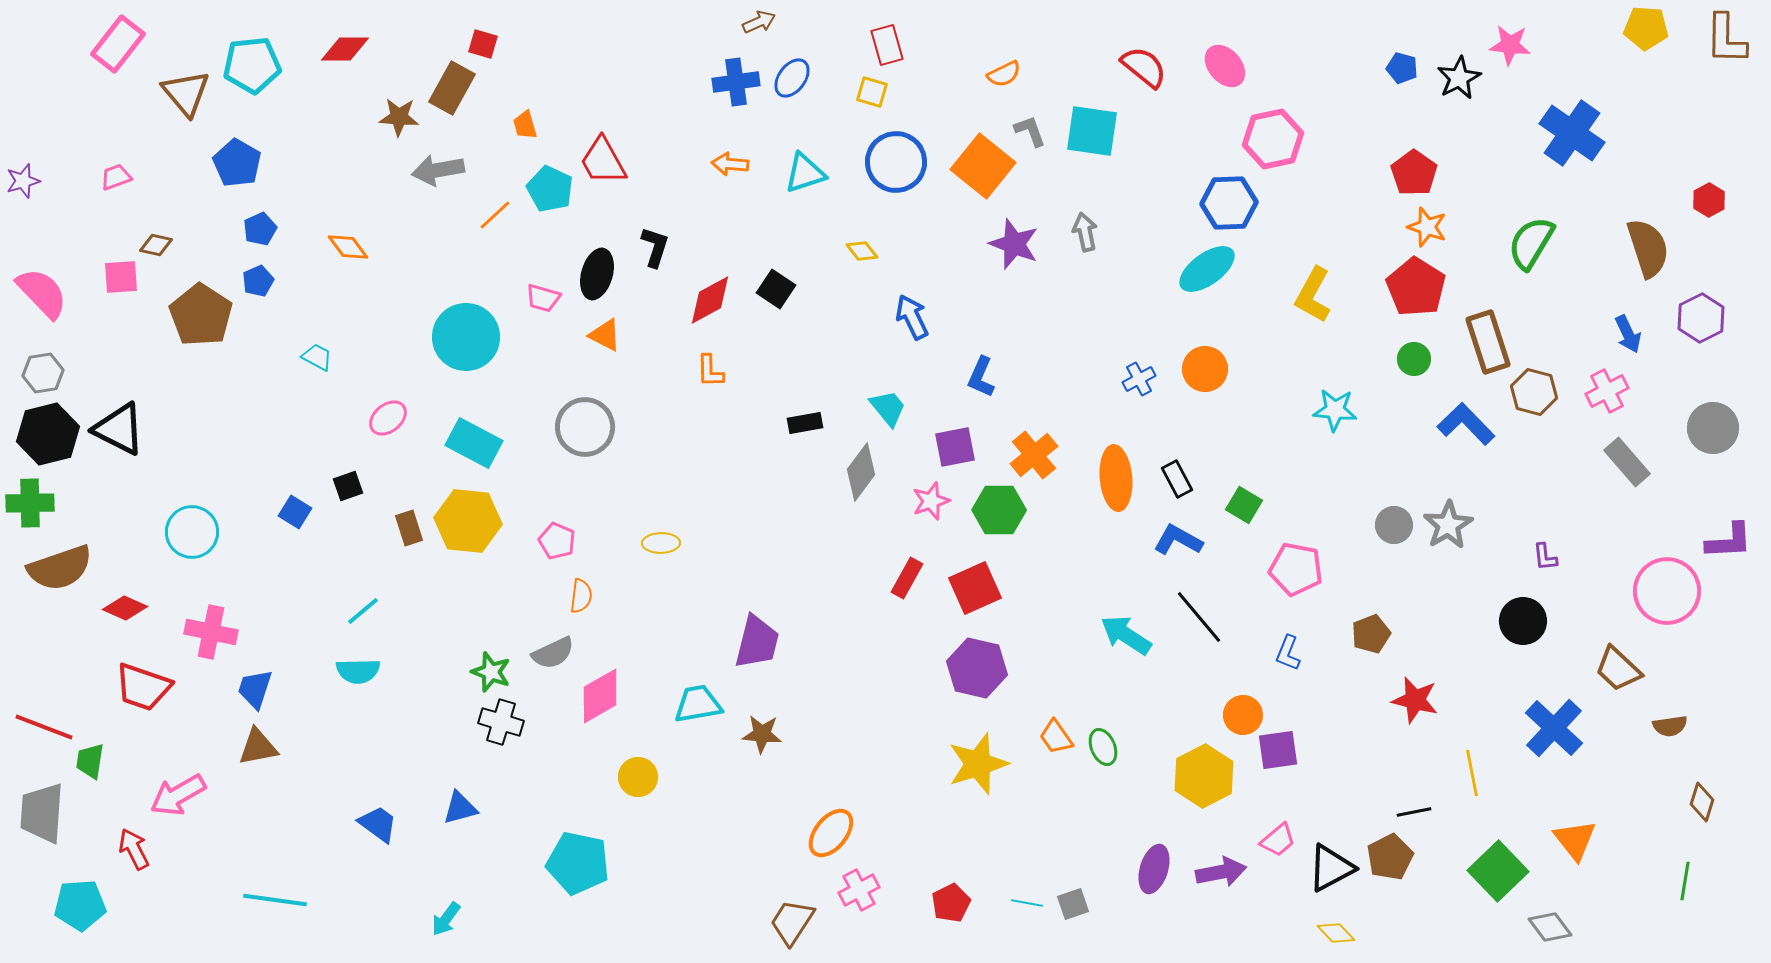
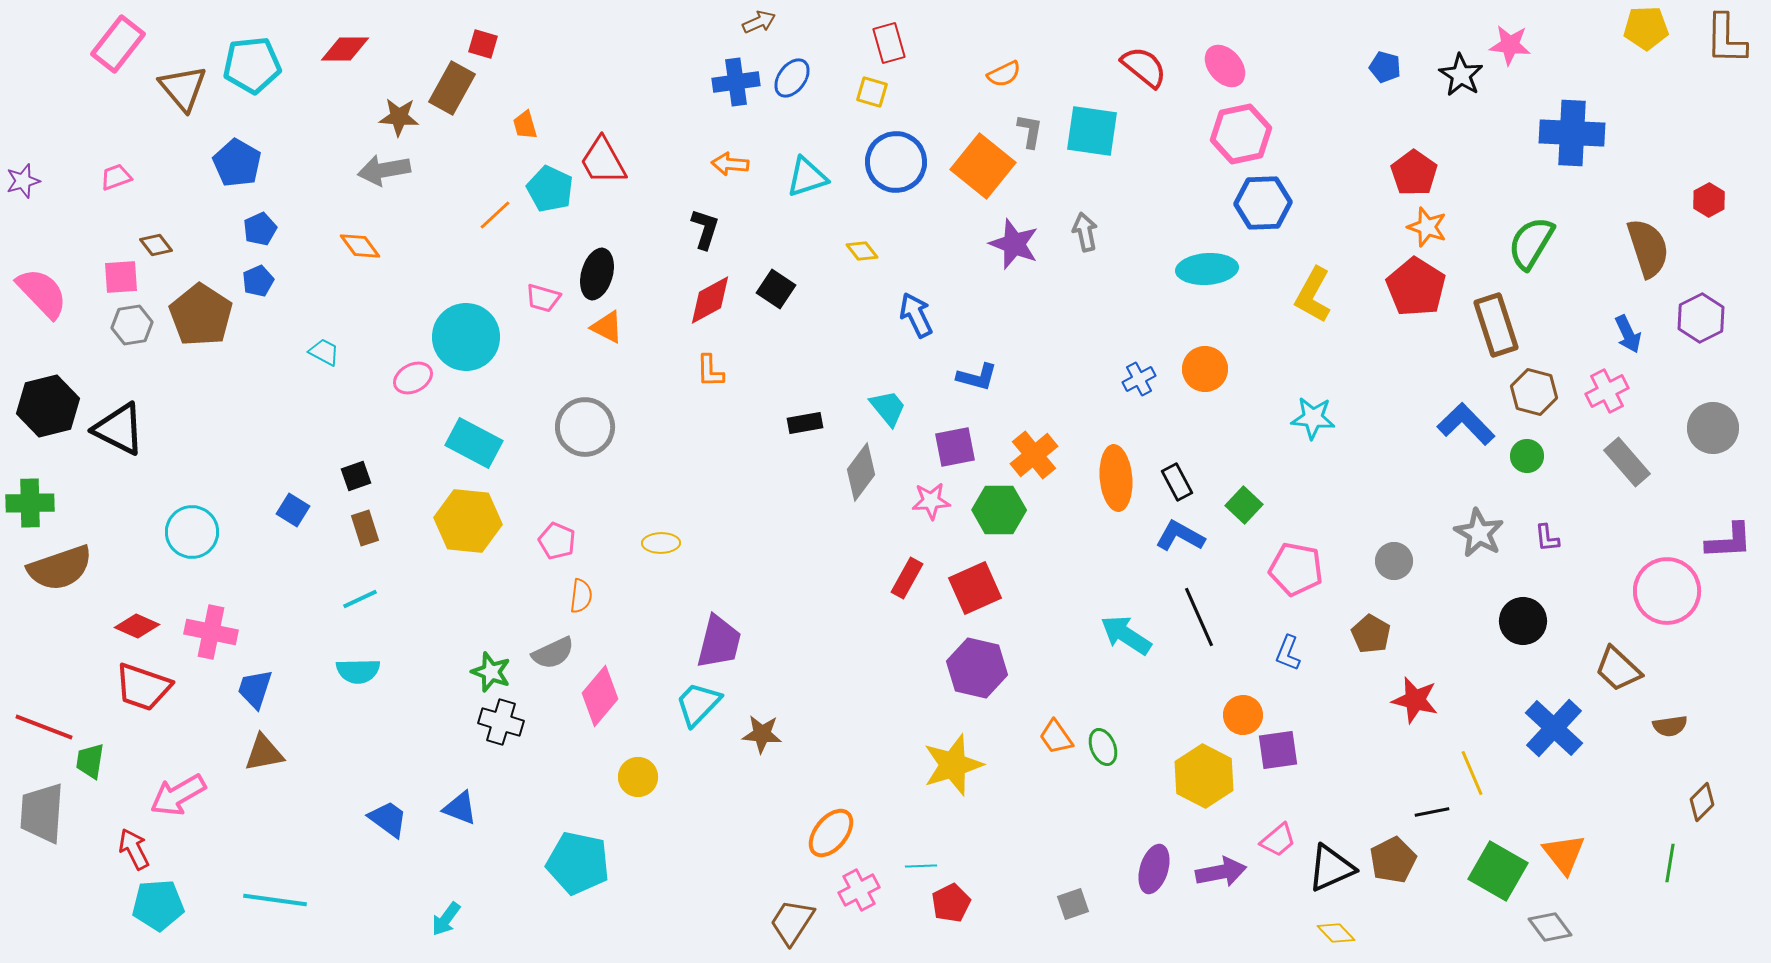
yellow pentagon at (1646, 28): rotated 6 degrees counterclockwise
red rectangle at (887, 45): moved 2 px right, 2 px up
blue pentagon at (1402, 68): moved 17 px left, 1 px up
black star at (1459, 78): moved 2 px right, 3 px up; rotated 12 degrees counterclockwise
brown triangle at (186, 93): moved 3 px left, 5 px up
gray L-shape at (1030, 131): rotated 30 degrees clockwise
blue cross at (1572, 133): rotated 32 degrees counterclockwise
pink hexagon at (1273, 139): moved 32 px left, 5 px up
gray arrow at (438, 170): moved 54 px left
cyan triangle at (805, 173): moved 2 px right, 4 px down
blue hexagon at (1229, 203): moved 34 px right
brown diamond at (156, 245): rotated 40 degrees clockwise
orange diamond at (348, 247): moved 12 px right, 1 px up
black L-shape at (655, 247): moved 50 px right, 18 px up
cyan ellipse at (1207, 269): rotated 32 degrees clockwise
blue arrow at (912, 317): moved 4 px right, 2 px up
orange triangle at (605, 335): moved 2 px right, 8 px up
brown rectangle at (1488, 342): moved 8 px right, 17 px up
cyan trapezoid at (317, 357): moved 7 px right, 5 px up
green circle at (1414, 359): moved 113 px right, 97 px down
gray hexagon at (43, 373): moved 89 px right, 48 px up
blue L-shape at (981, 377): moved 4 px left; rotated 99 degrees counterclockwise
cyan star at (1335, 410): moved 22 px left, 8 px down
pink ellipse at (388, 418): moved 25 px right, 40 px up; rotated 12 degrees clockwise
black hexagon at (48, 434): moved 28 px up
black rectangle at (1177, 479): moved 3 px down
black square at (348, 486): moved 8 px right, 10 px up
pink star at (931, 501): rotated 15 degrees clockwise
green square at (1244, 505): rotated 12 degrees clockwise
blue square at (295, 512): moved 2 px left, 2 px up
gray circle at (1394, 525): moved 36 px down
gray star at (1448, 525): moved 31 px right, 8 px down; rotated 12 degrees counterclockwise
brown rectangle at (409, 528): moved 44 px left
blue L-shape at (1178, 540): moved 2 px right, 4 px up
purple L-shape at (1545, 557): moved 2 px right, 19 px up
red diamond at (125, 608): moved 12 px right, 18 px down
cyan line at (363, 611): moved 3 px left, 12 px up; rotated 15 degrees clockwise
black line at (1199, 617): rotated 16 degrees clockwise
brown pentagon at (1371, 634): rotated 21 degrees counterclockwise
purple trapezoid at (757, 642): moved 38 px left
pink diamond at (600, 696): rotated 20 degrees counterclockwise
cyan trapezoid at (698, 704): rotated 36 degrees counterclockwise
brown triangle at (258, 747): moved 6 px right, 6 px down
yellow star at (978, 764): moved 25 px left, 1 px down
yellow line at (1472, 773): rotated 12 degrees counterclockwise
yellow hexagon at (1204, 776): rotated 6 degrees counterclockwise
brown diamond at (1702, 802): rotated 27 degrees clockwise
blue triangle at (460, 808): rotated 36 degrees clockwise
black line at (1414, 812): moved 18 px right
blue trapezoid at (378, 824): moved 10 px right, 5 px up
orange triangle at (1575, 840): moved 11 px left, 14 px down
brown pentagon at (1390, 857): moved 3 px right, 3 px down
black triangle at (1331, 868): rotated 4 degrees clockwise
green square at (1498, 871): rotated 16 degrees counterclockwise
green line at (1685, 881): moved 15 px left, 18 px up
cyan line at (1027, 903): moved 106 px left, 37 px up; rotated 12 degrees counterclockwise
cyan pentagon at (80, 905): moved 78 px right
